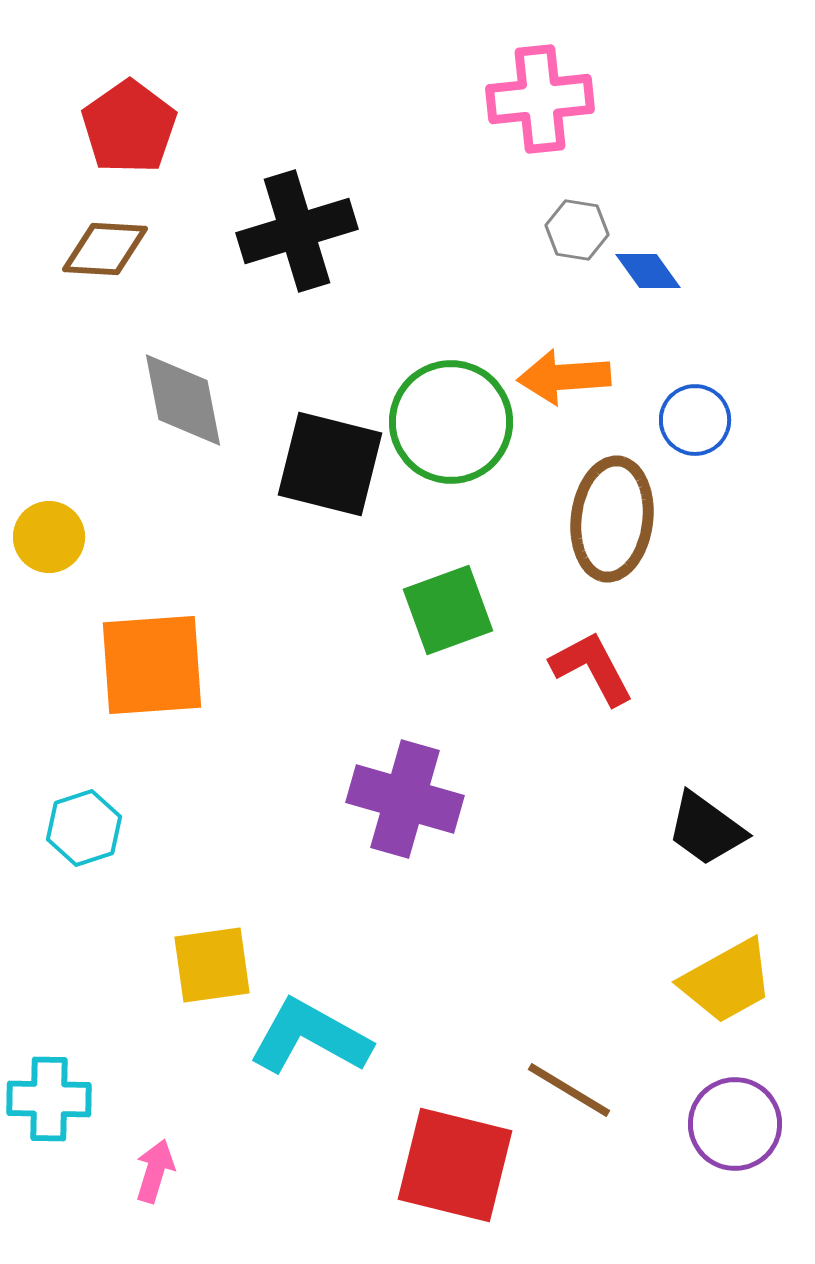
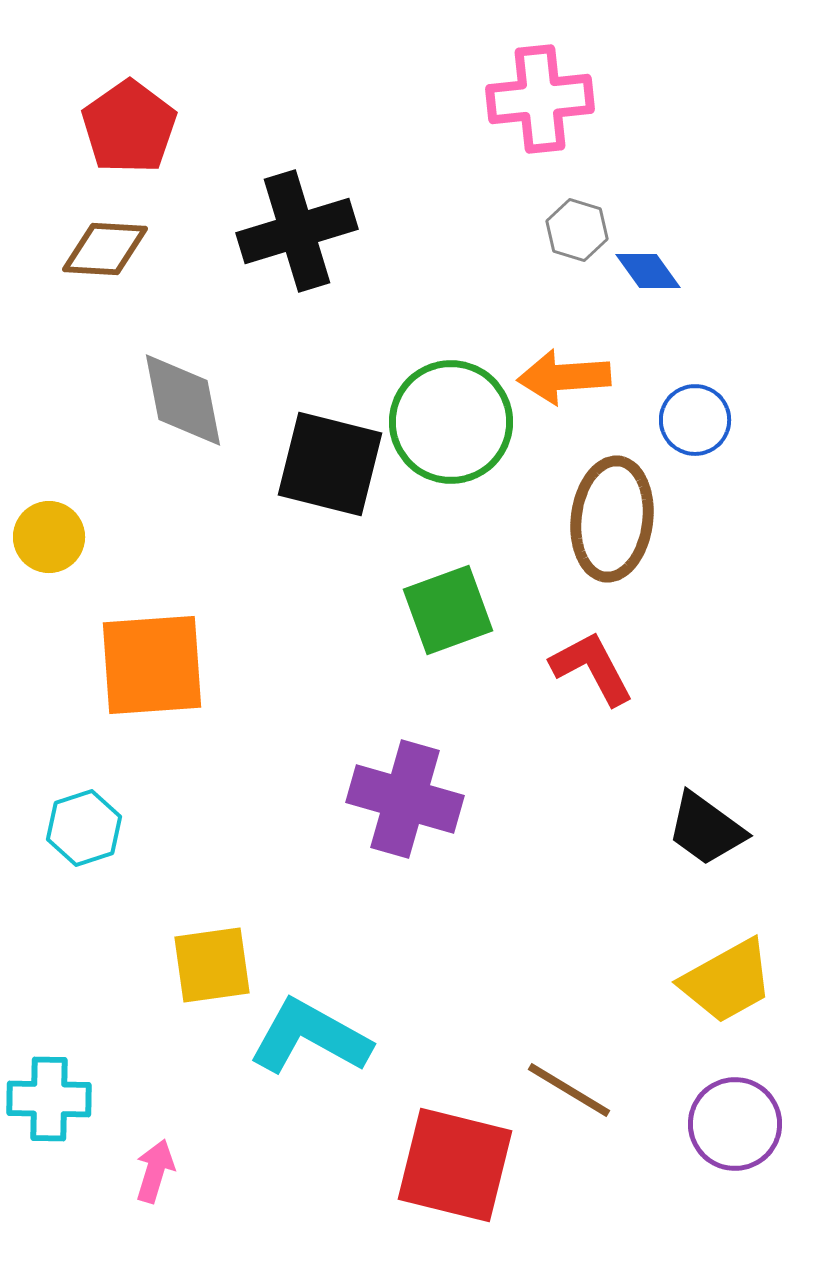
gray hexagon: rotated 8 degrees clockwise
